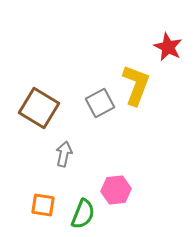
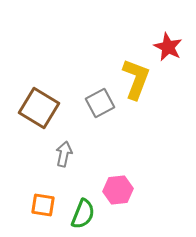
yellow L-shape: moved 6 px up
pink hexagon: moved 2 px right
